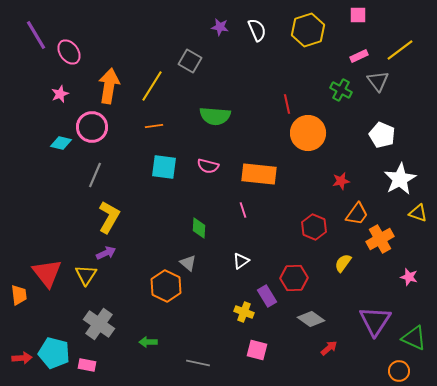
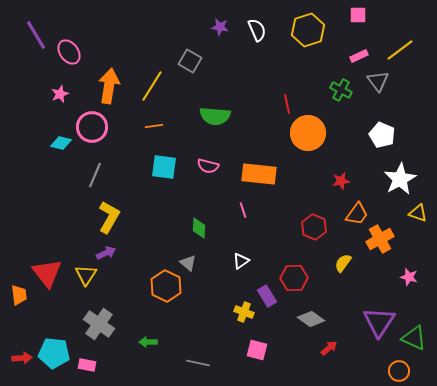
purple triangle at (375, 321): moved 4 px right, 1 px down
cyan pentagon at (54, 353): rotated 8 degrees counterclockwise
